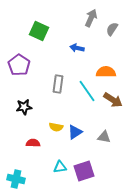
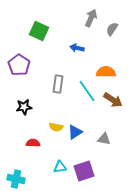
gray triangle: moved 2 px down
